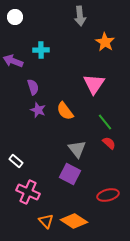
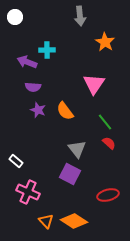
cyan cross: moved 6 px right
purple arrow: moved 14 px right, 1 px down
purple semicircle: rotated 112 degrees clockwise
